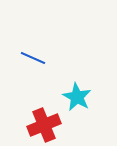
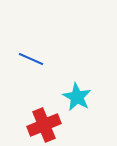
blue line: moved 2 px left, 1 px down
